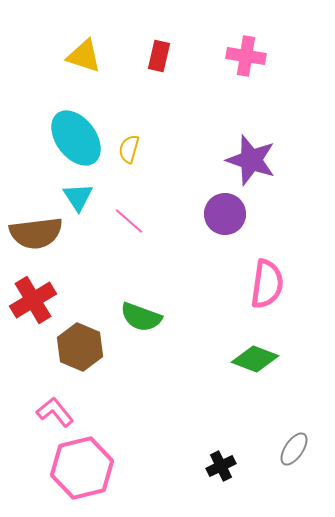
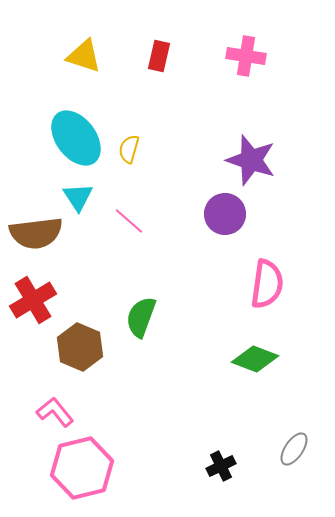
green semicircle: rotated 90 degrees clockwise
